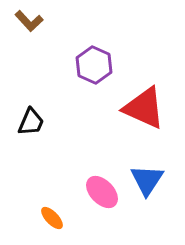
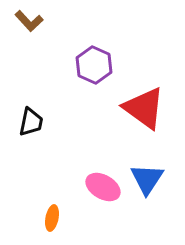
red triangle: rotated 12 degrees clockwise
black trapezoid: rotated 12 degrees counterclockwise
blue triangle: moved 1 px up
pink ellipse: moved 1 px right, 5 px up; rotated 16 degrees counterclockwise
orange ellipse: rotated 55 degrees clockwise
